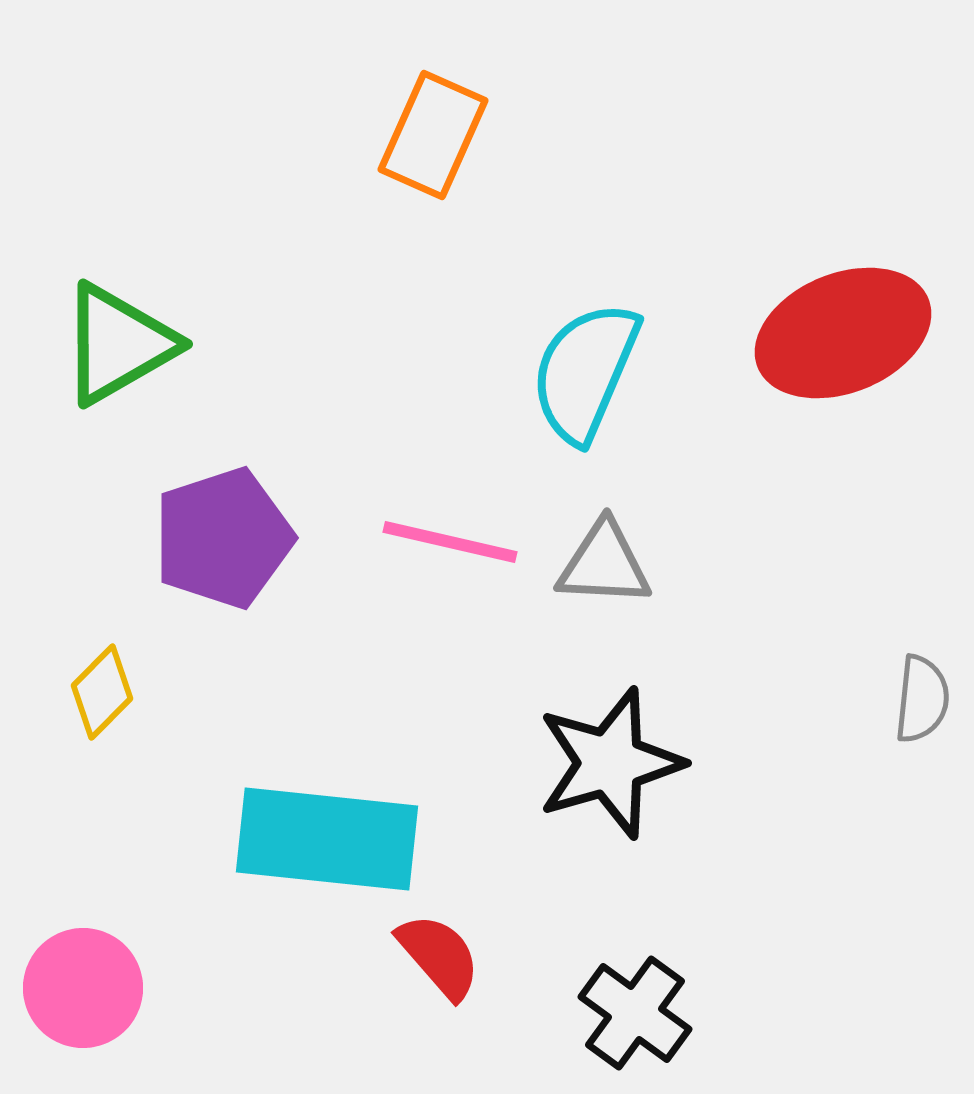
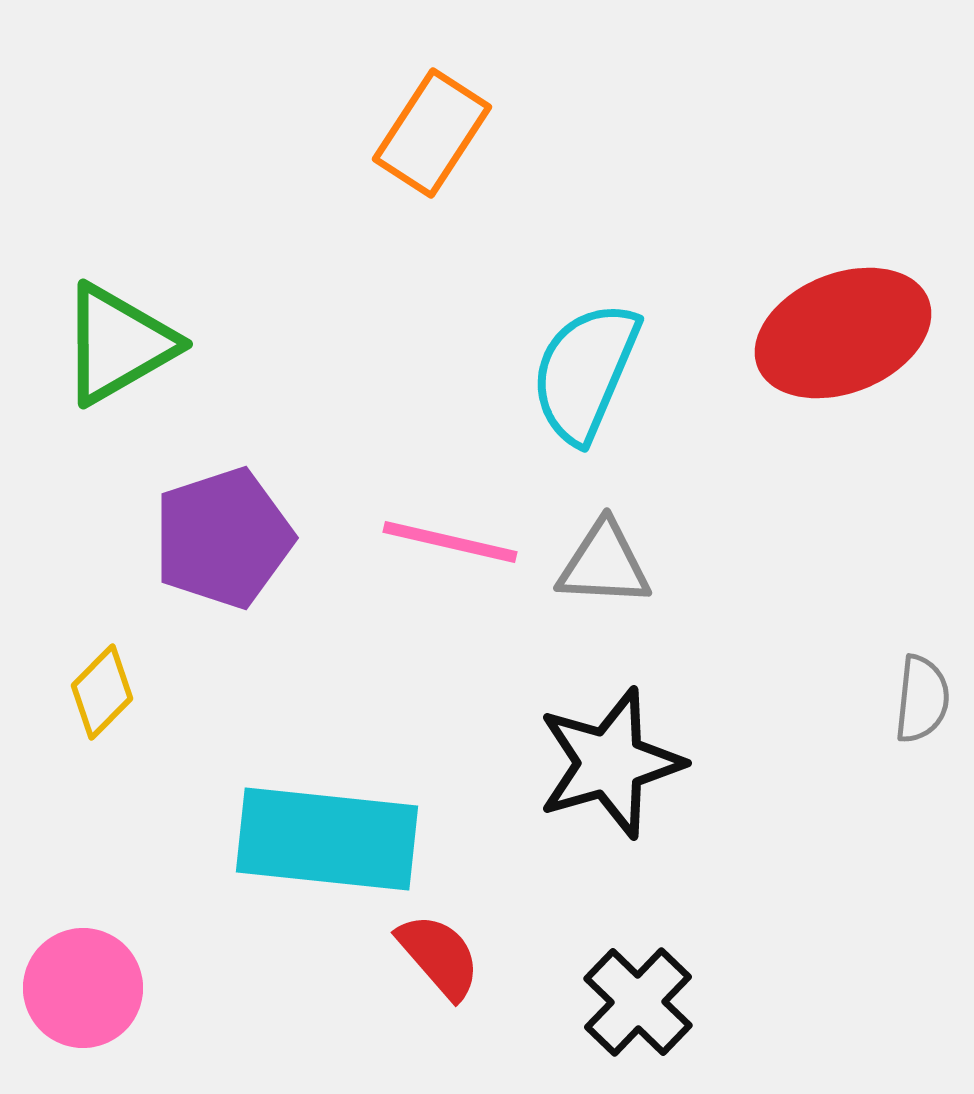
orange rectangle: moved 1 px left, 2 px up; rotated 9 degrees clockwise
black cross: moved 3 px right, 11 px up; rotated 8 degrees clockwise
